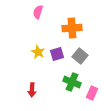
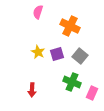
orange cross: moved 2 px left, 2 px up; rotated 30 degrees clockwise
